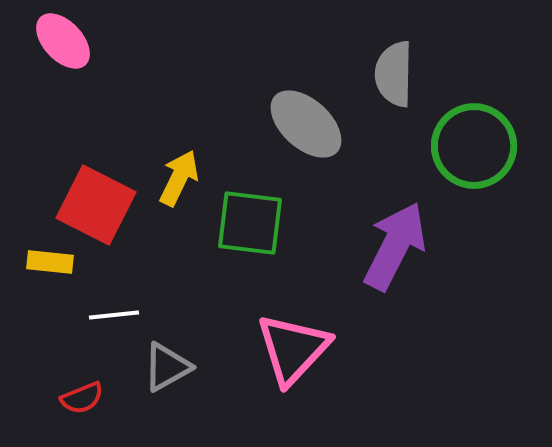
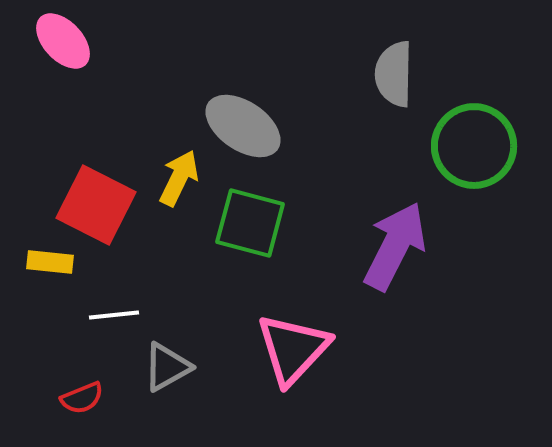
gray ellipse: moved 63 px left, 2 px down; rotated 8 degrees counterclockwise
green square: rotated 8 degrees clockwise
